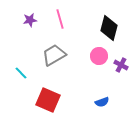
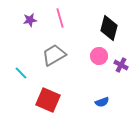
pink line: moved 1 px up
